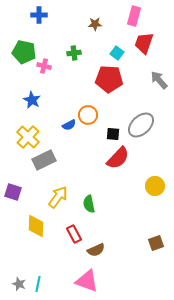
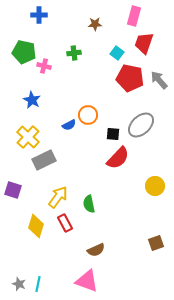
red pentagon: moved 21 px right, 1 px up; rotated 8 degrees clockwise
purple square: moved 2 px up
yellow diamond: rotated 15 degrees clockwise
red rectangle: moved 9 px left, 11 px up
